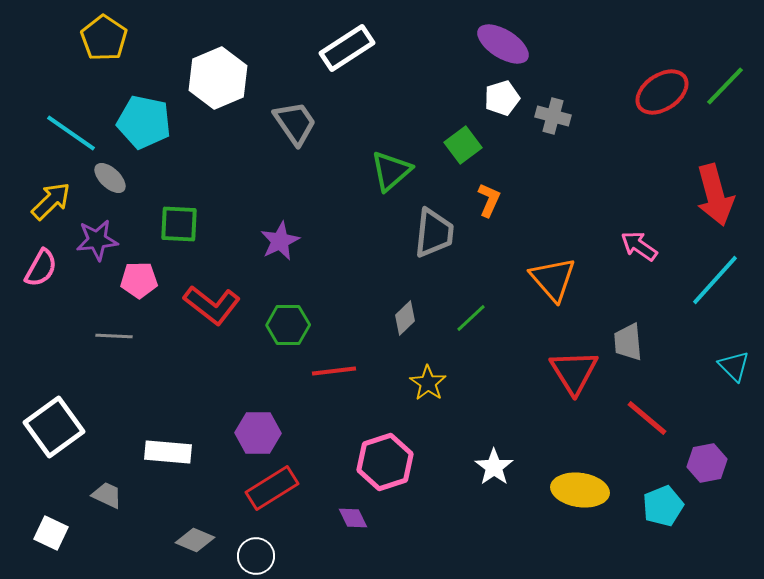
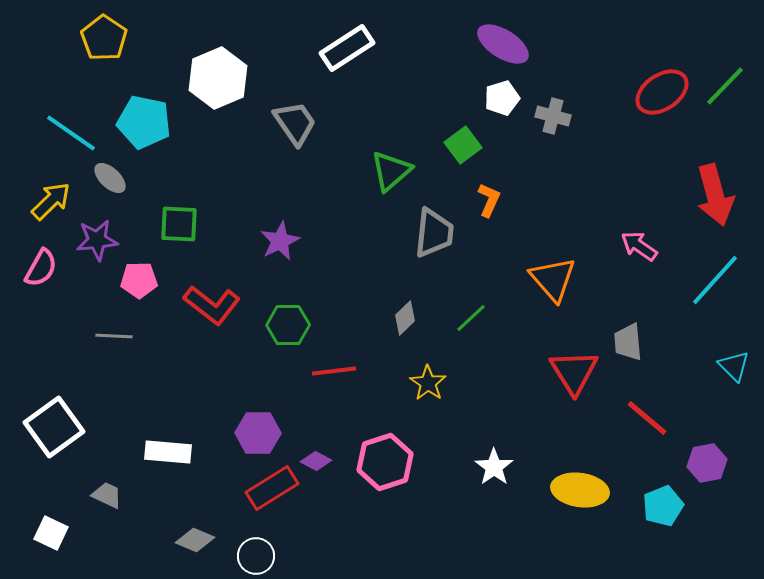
purple diamond at (353, 518): moved 37 px left, 57 px up; rotated 36 degrees counterclockwise
